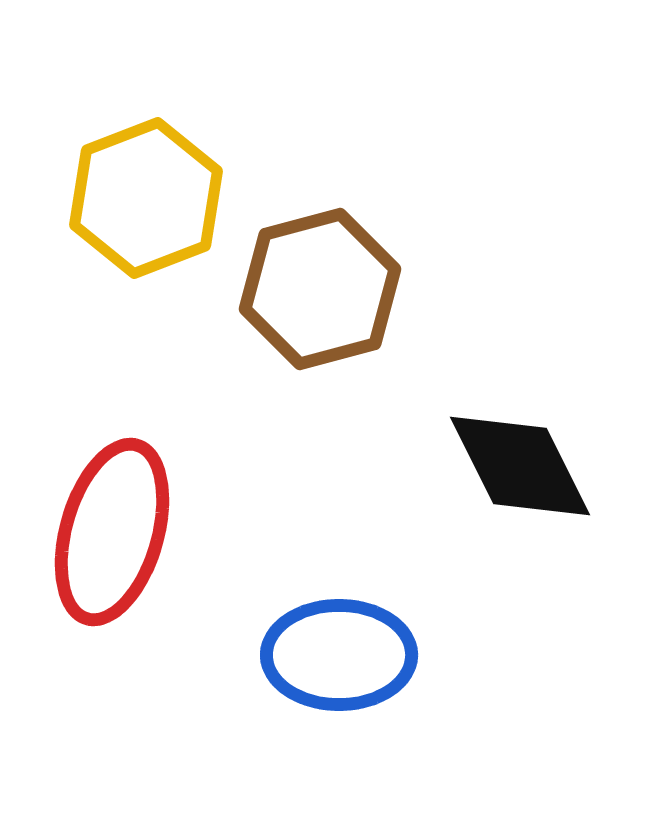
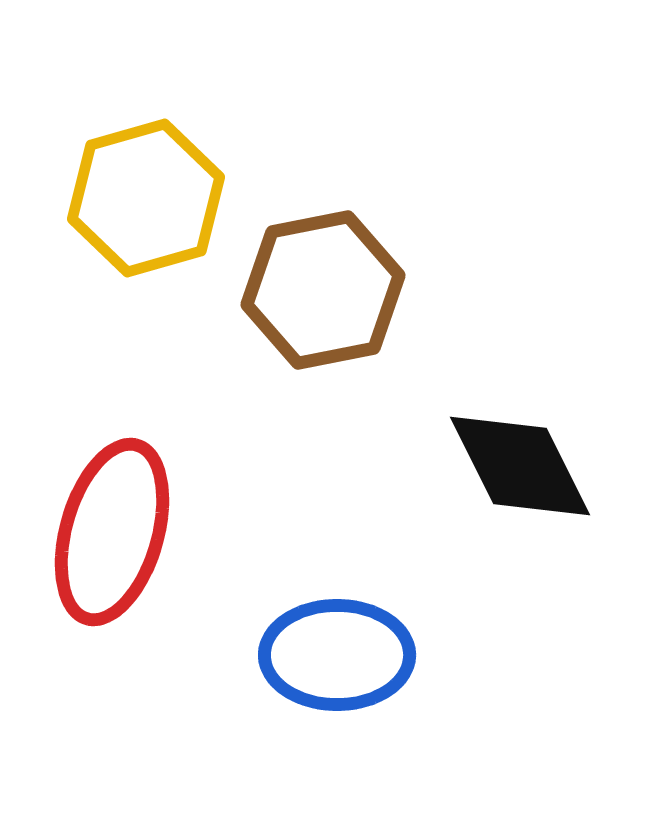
yellow hexagon: rotated 5 degrees clockwise
brown hexagon: moved 3 px right, 1 px down; rotated 4 degrees clockwise
blue ellipse: moved 2 px left
